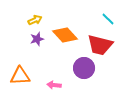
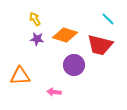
yellow arrow: moved 1 px up; rotated 96 degrees counterclockwise
orange diamond: rotated 30 degrees counterclockwise
purple star: rotated 24 degrees clockwise
purple circle: moved 10 px left, 3 px up
pink arrow: moved 7 px down
